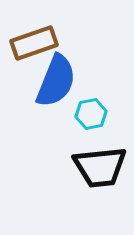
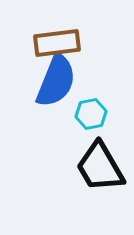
brown rectangle: moved 23 px right; rotated 12 degrees clockwise
black trapezoid: rotated 66 degrees clockwise
